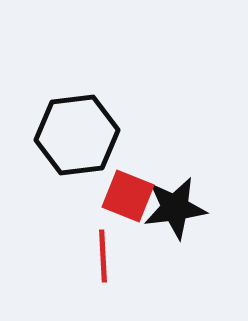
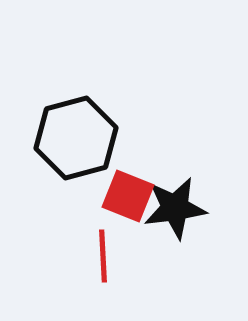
black hexagon: moved 1 px left, 3 px down; rotated 8 degrees counterclockwise
